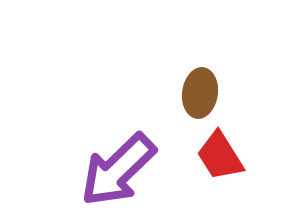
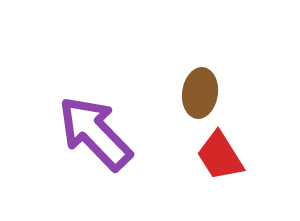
purple arrow: moved 23 px left, 37 px up; rotated 90 degrees clockwise
